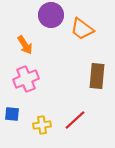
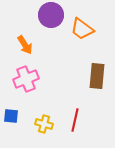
blue square: moved 1 px left, 2 px down
red line: rotated 35 degrees counterclockwise
yellow cross: moved 2 px right, 1 px up; rotated 24 degrees clockwise
